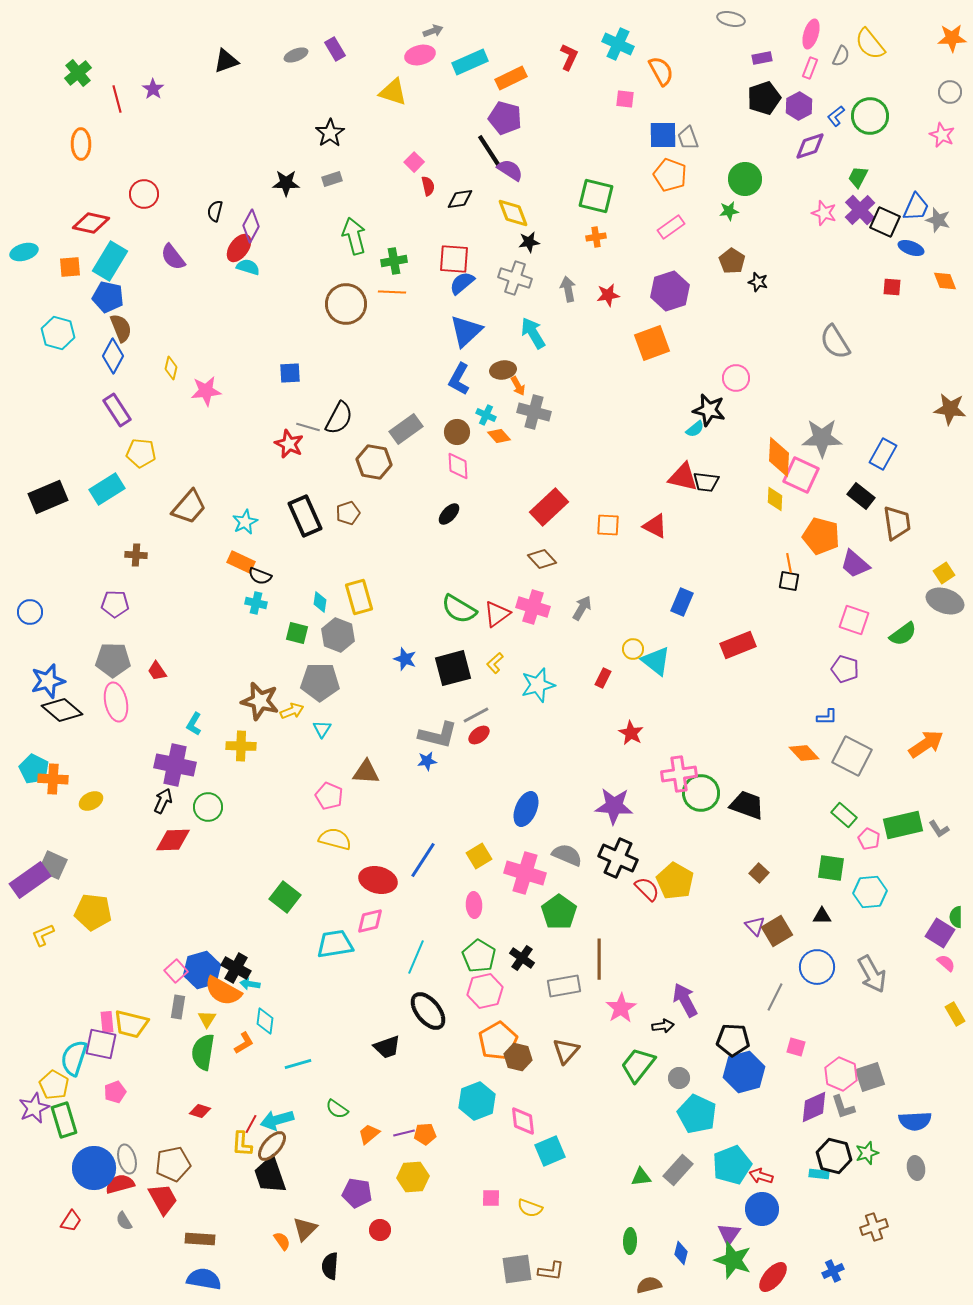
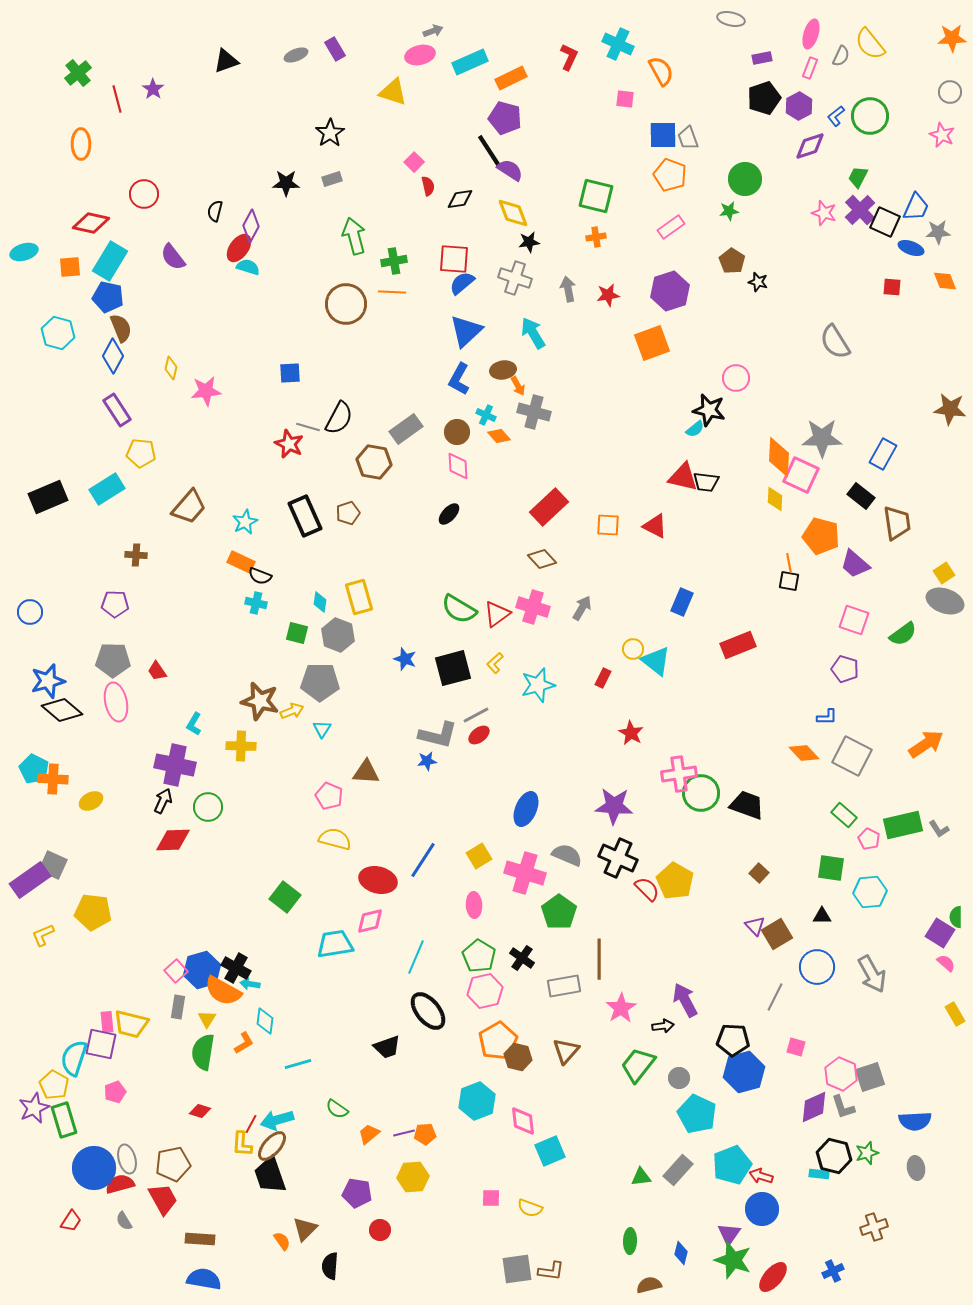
gray star at (938, 220): moved 12 px down; rotated 20 degrees counterclockwise
brown square at (777, 931): moved 3 px down
